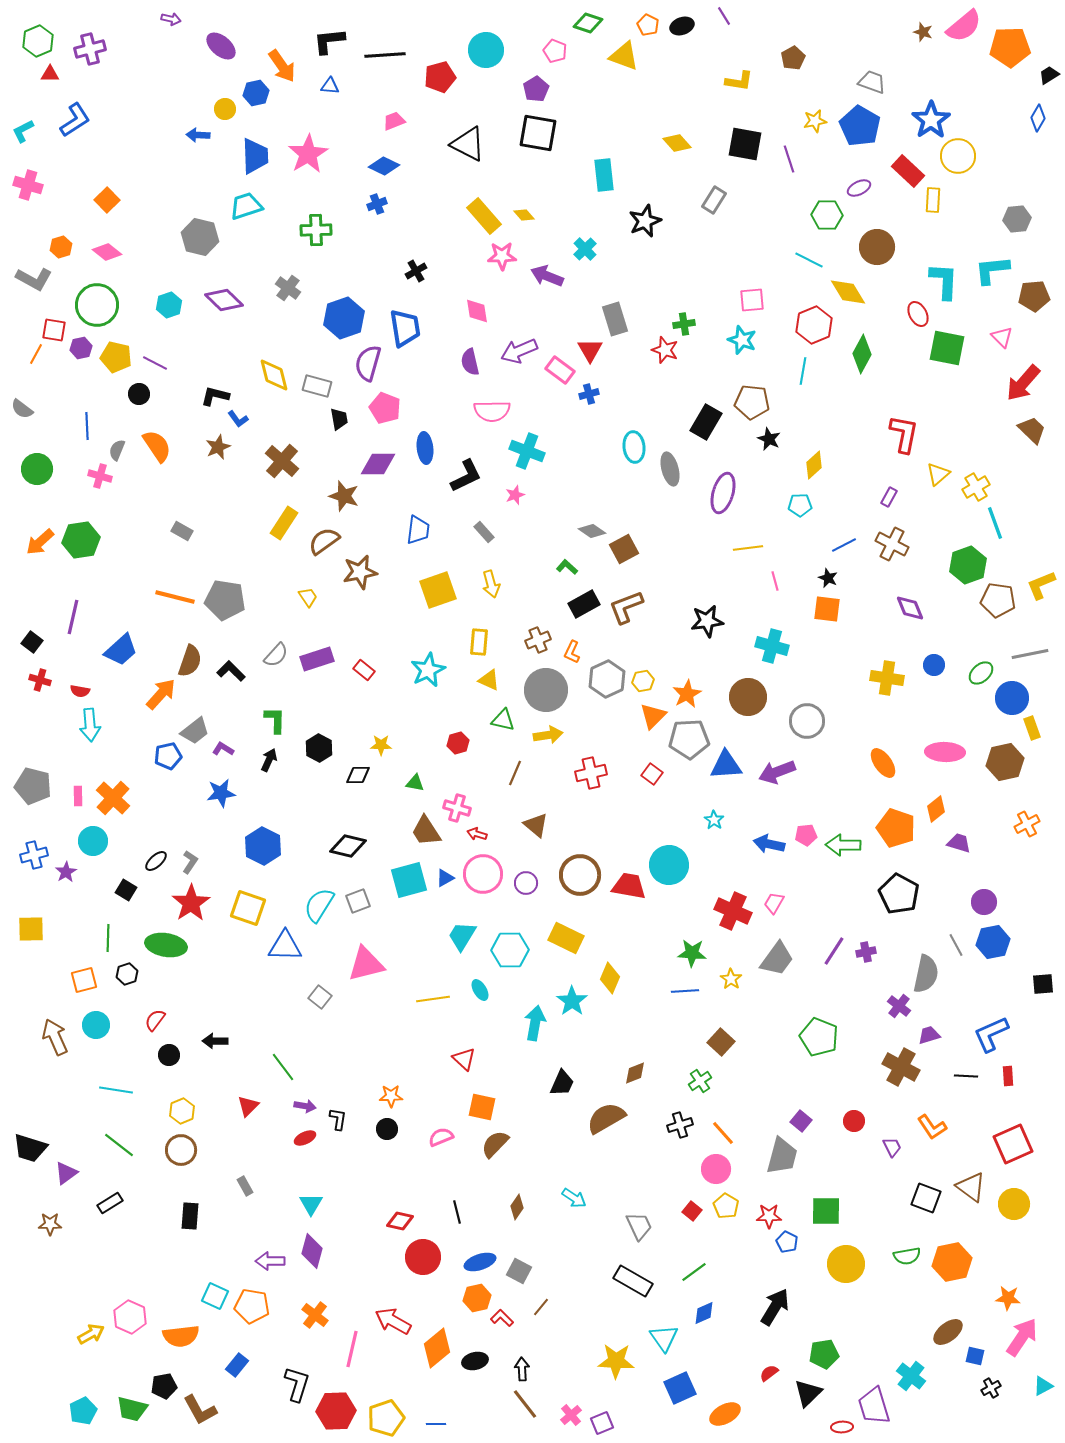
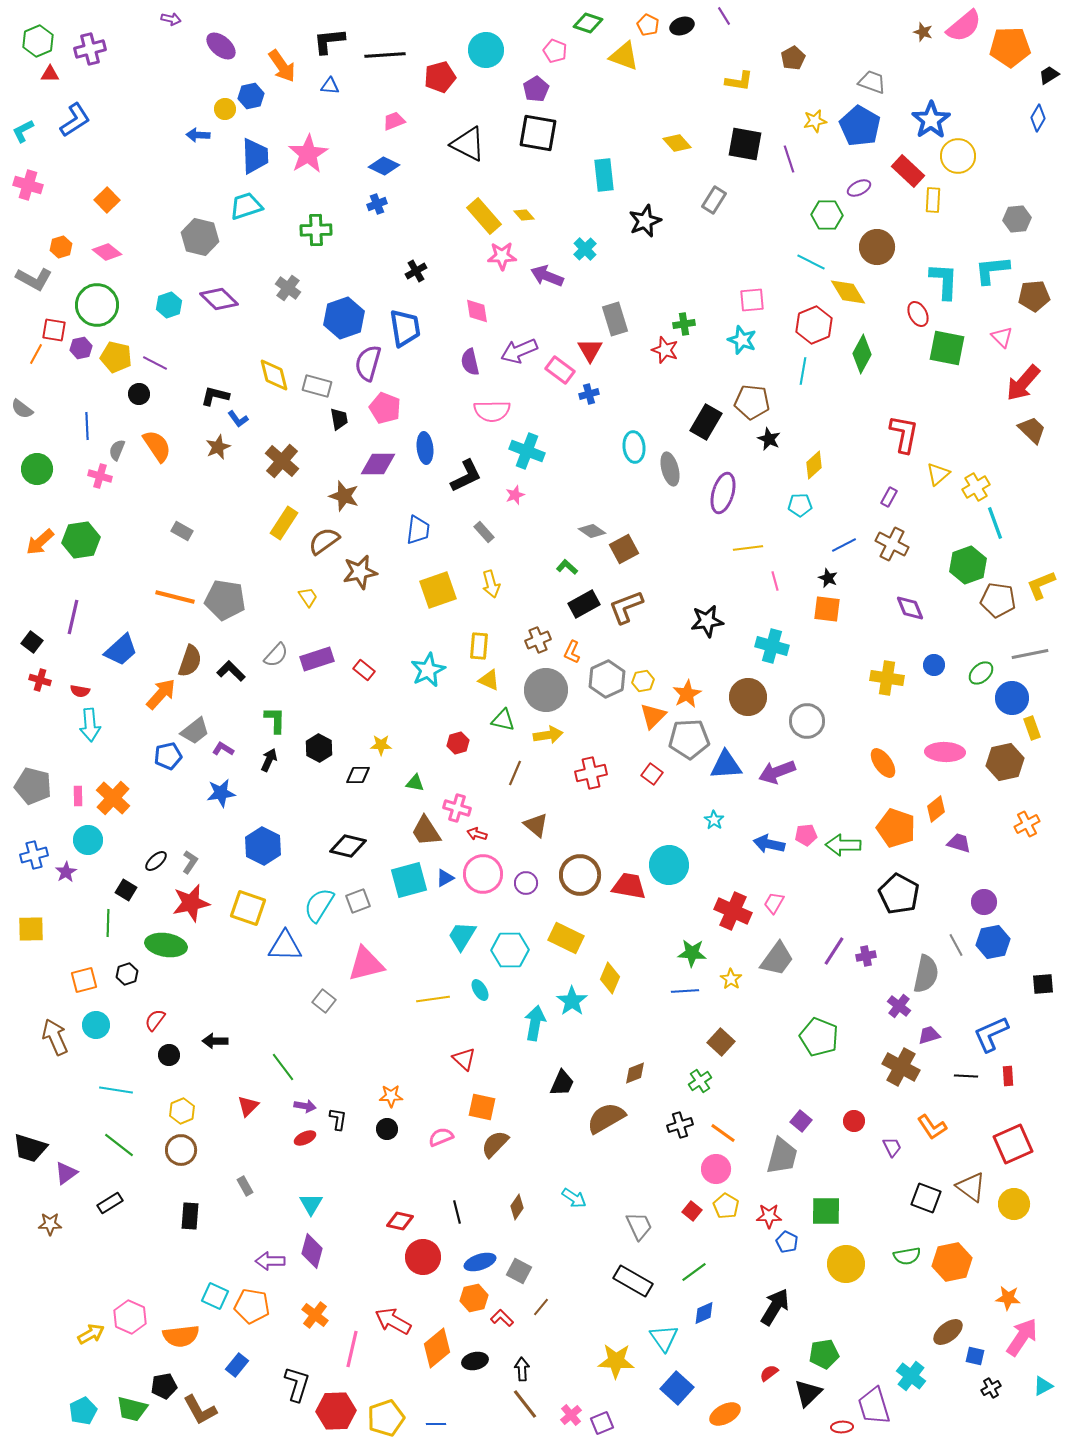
blue hexagon at (256, 93): moved 5 px left, 3 px down
cyan line at (809, 260): moved 2 px right, 2 px down
purple diamond at (224, 300): moved 5 px left, 1 px up
yellow rectangle at (479, 642): moved 4 px down
cyan circle at (93, 841): moved 5 px left, 1 px up
red star at (191, 903): rotated 21 degrees clockwise
green line at (108, 938): moved 15 px up
purple cross at (866, 952): moved 4 px down
gray square at (320, 997): moved 4 px right, 4 px down
orange line at (723, 1133): rotated 12 degrees counterclockwise
orange hexagon at (477, 1298): moved 3 px left
blue square at (680, 1388): moved 3 px left; rotated 24 degrees counterclockwise
